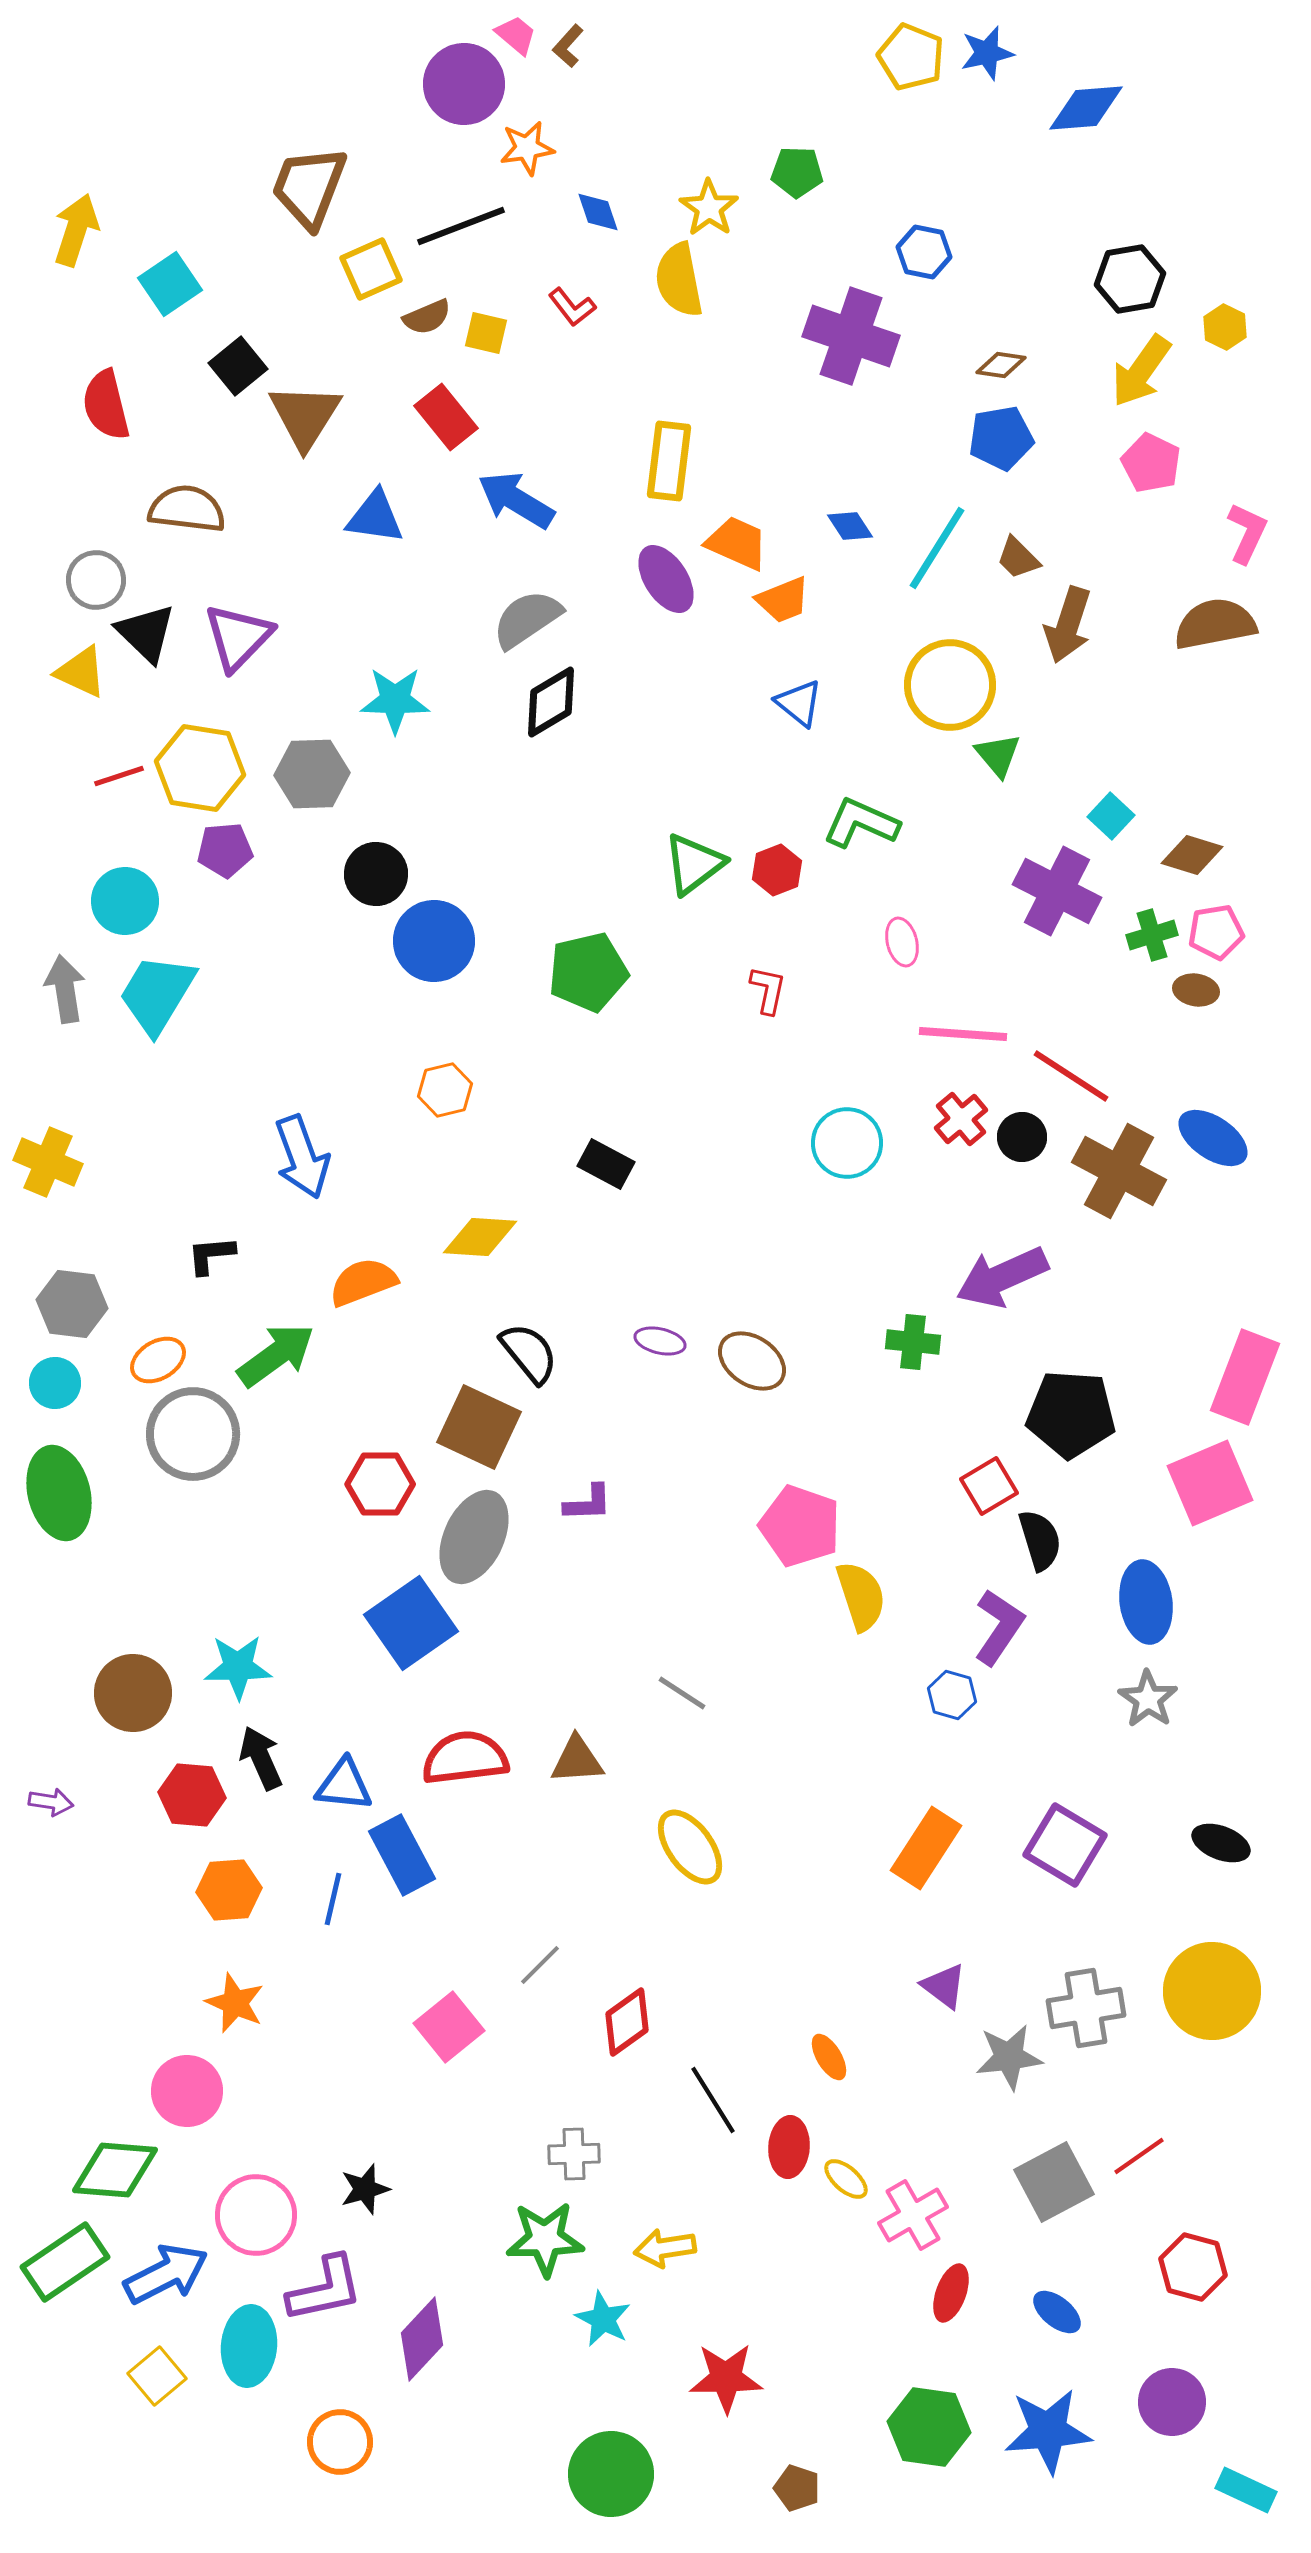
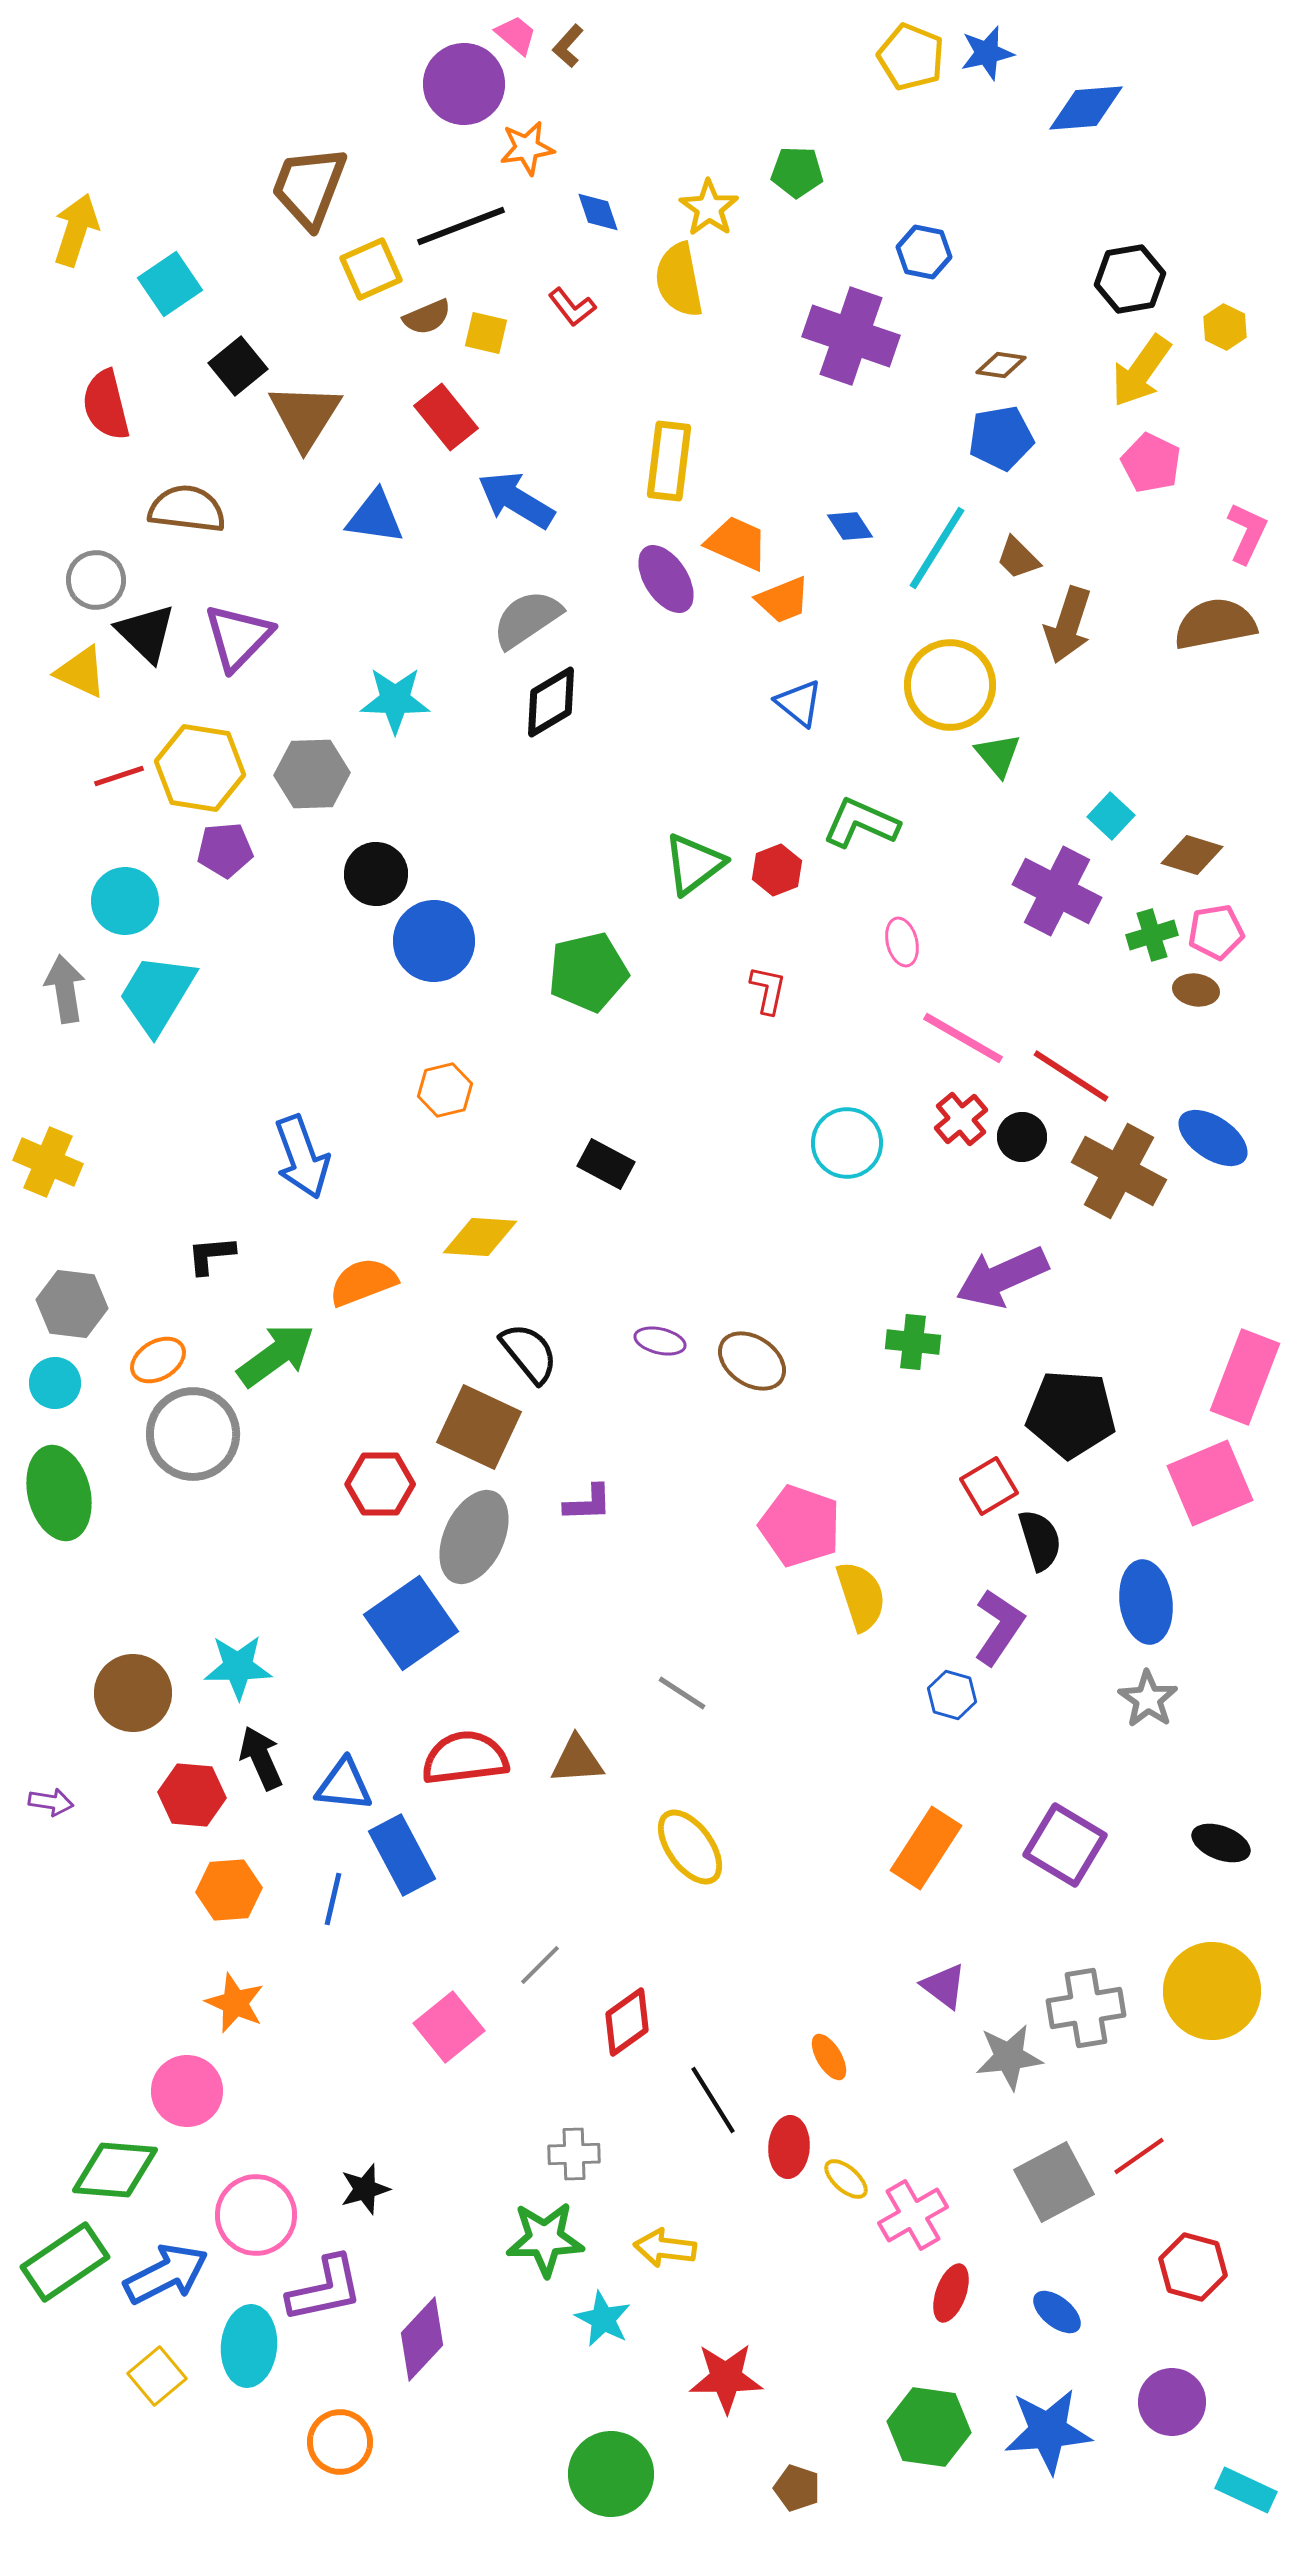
pink line at (963, 1034): moved 4 px down; rotated 26 degrees clockwise
yellow arrow at (665, 2248): rotated 16 degrees clockwise
